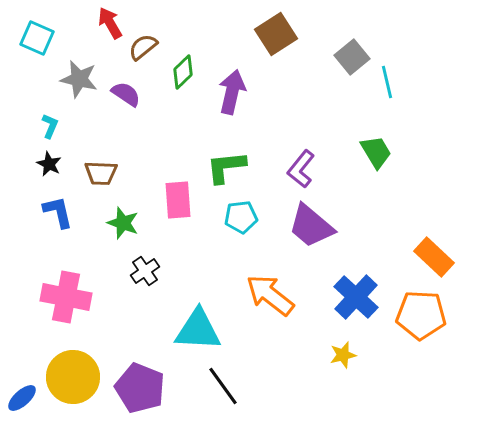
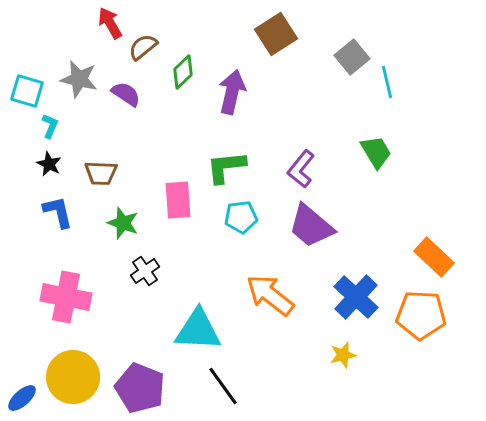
cyan square: moved 10 px left, 53 px down; rotated 8 degrees counterclockwise
